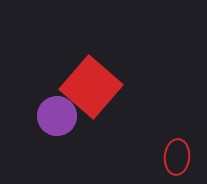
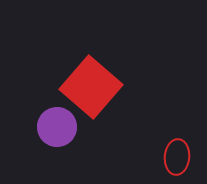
purple circle: moved 11 px down
